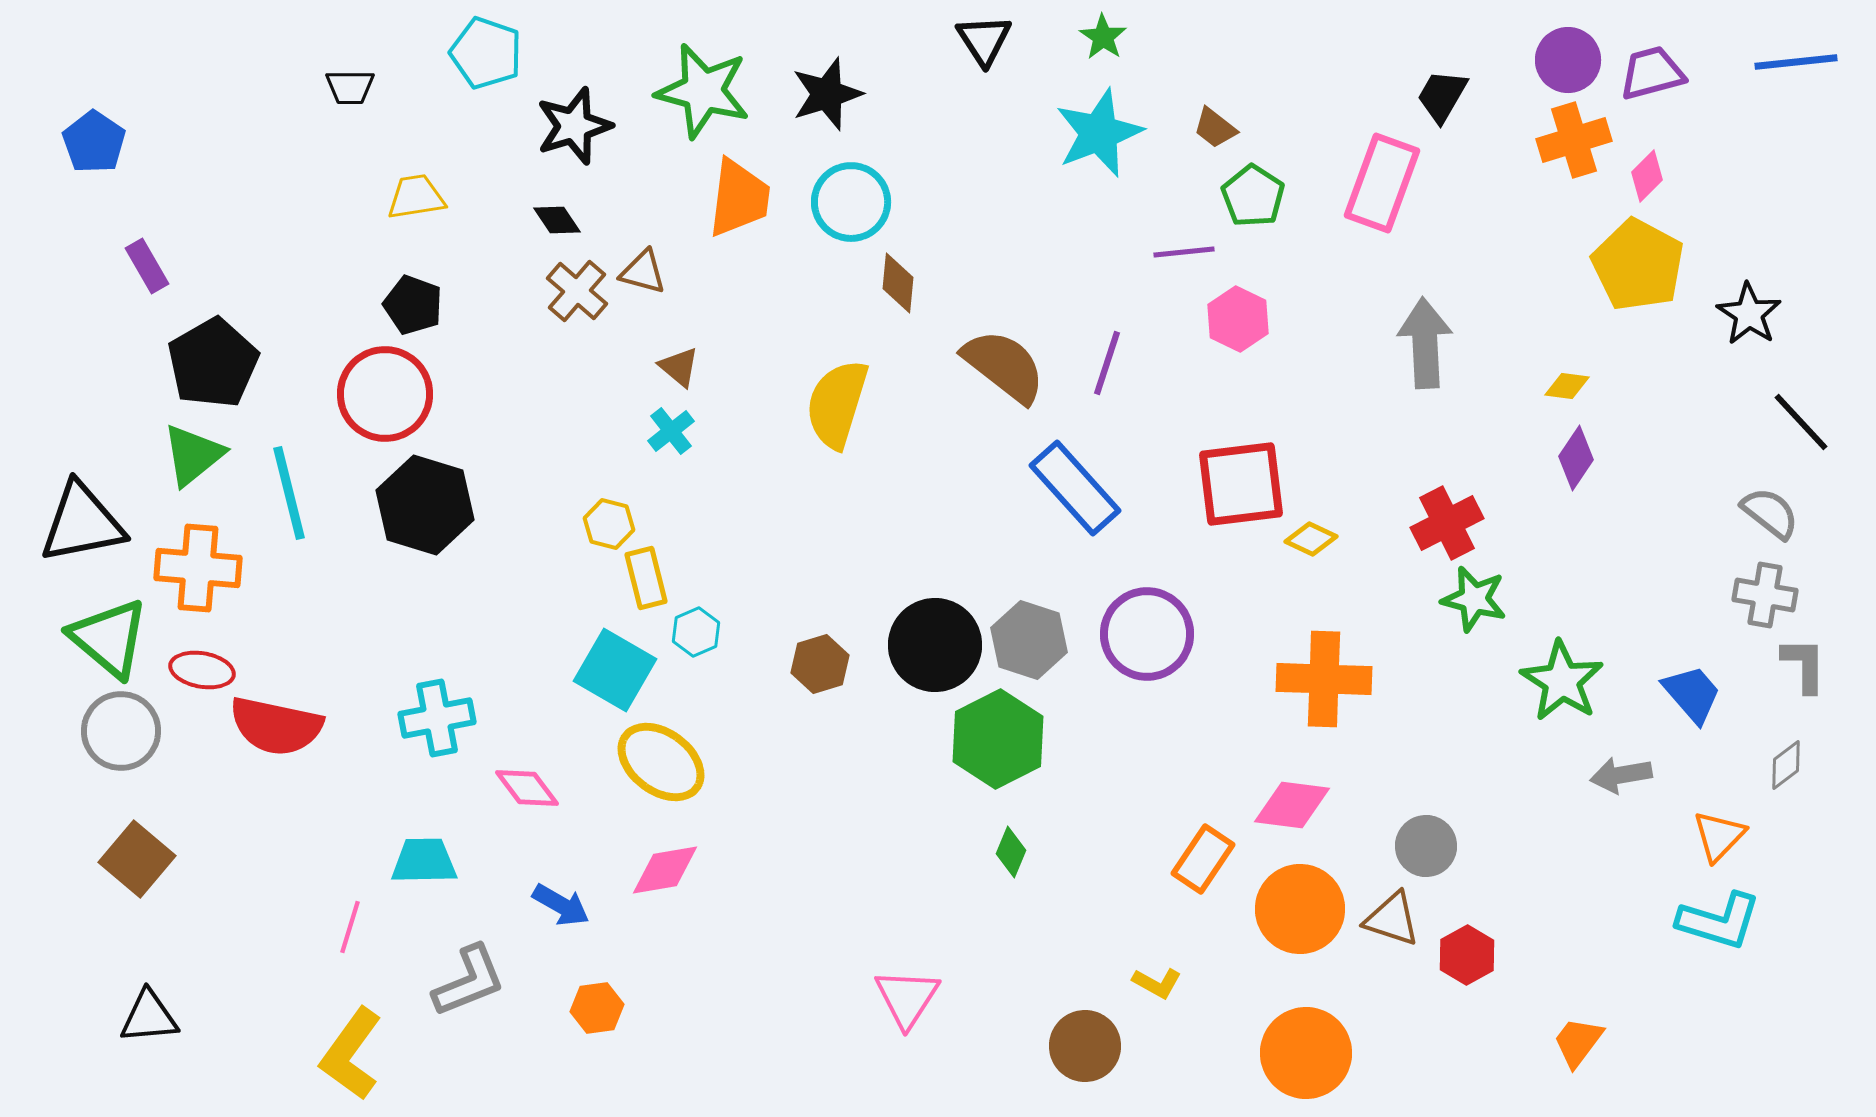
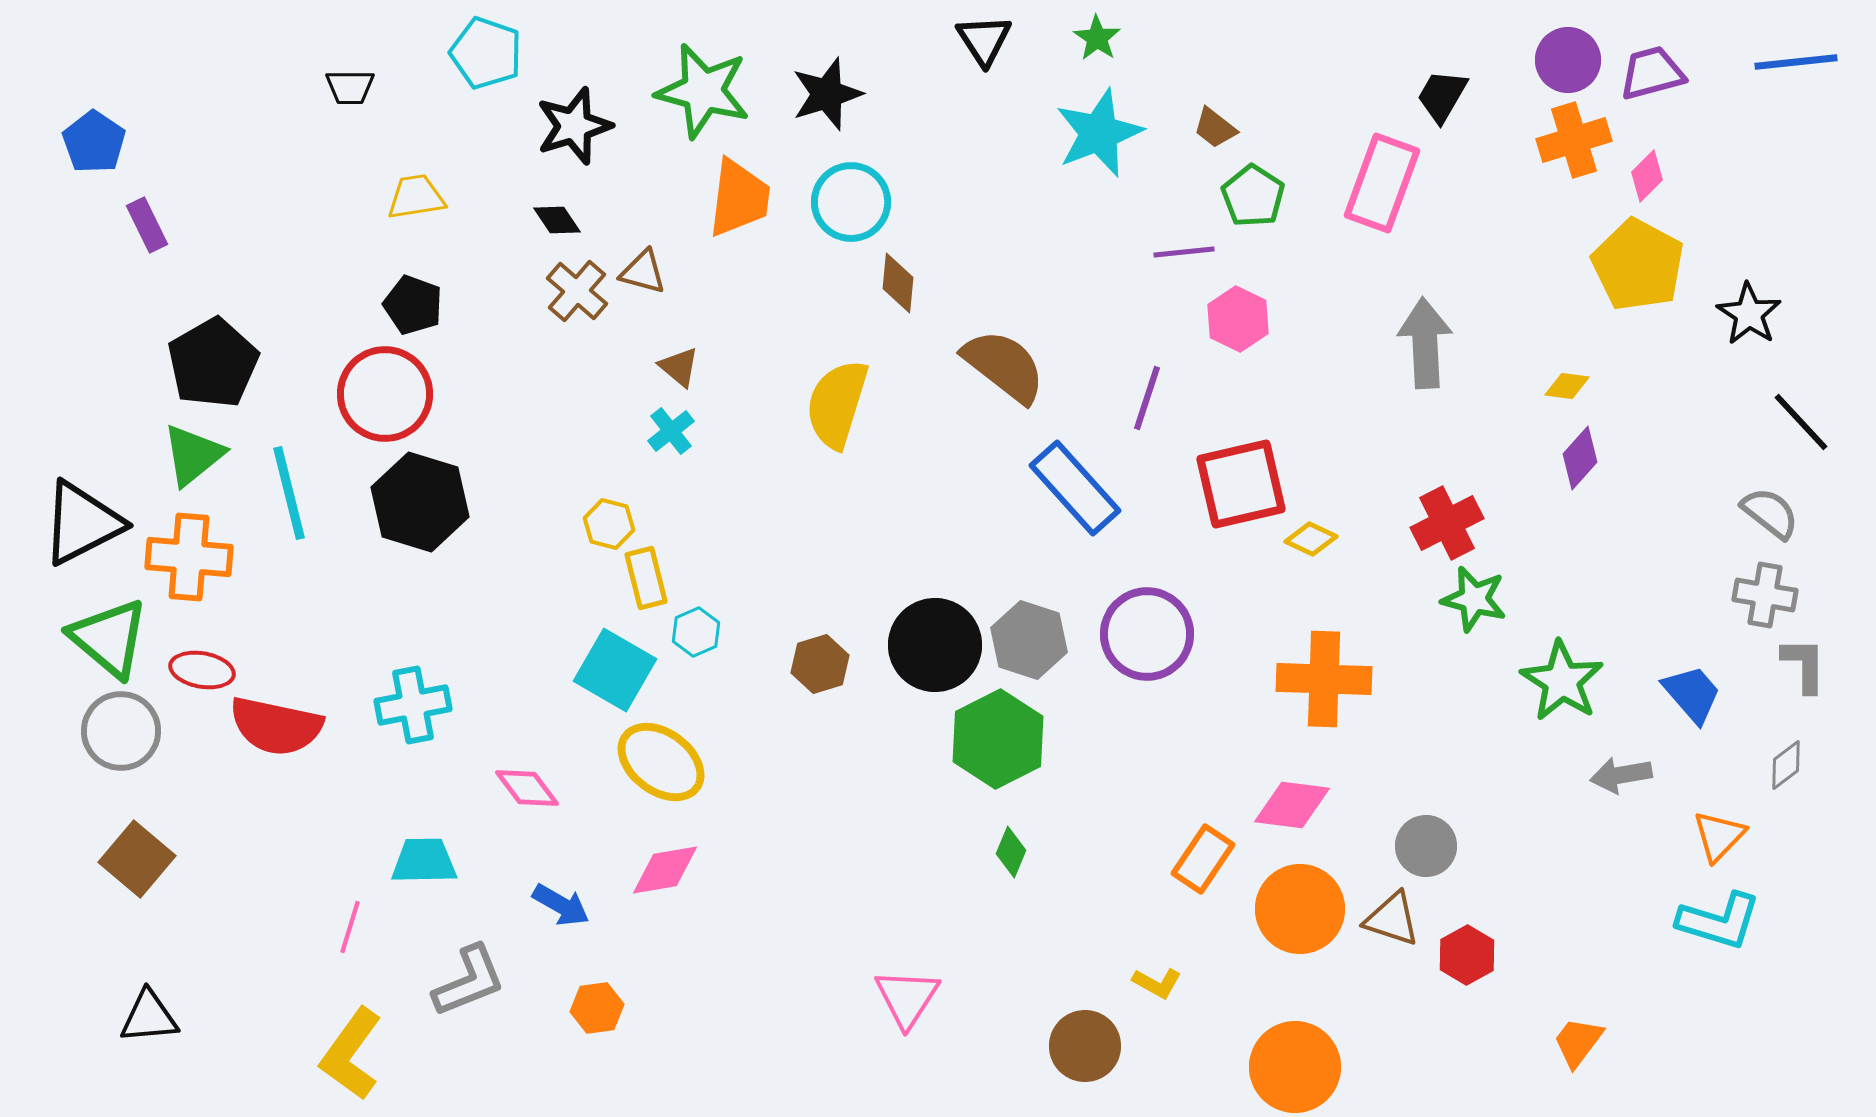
green star at (1103, 37): moved 6 px left, 1 px down
purple rectangle at (147, 266): moved 41 px up; rotated 4 degrees clockwise
purple line at (1107, 363): moved 40 px right, 35 px down
purple diamond at (1576, 458): moved 4 px right; rotated 8 degrees clockwise
red square at (1241, 484): rotated 6 degrees counterclockwise
black hexagon at (425, 505): moved 5 px left, 3 px up
black triangle at (82, 523): rotated 16 degrees counterclockwise
orange cross at (198, 568): moved 9 px left, 11 px up
cyan cross at (437, 718): moved 24 px left, 13 px up
orange circle at (1306, 1053): moved 11 px left, 14 px down
